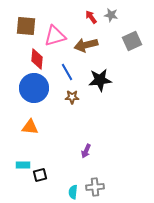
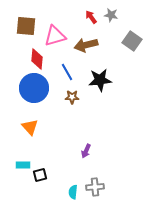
gray square: rotated 30 degrees counterclockwise
orange triangle: rotated 42 degrees clockwise
